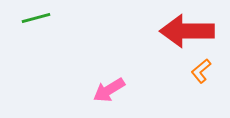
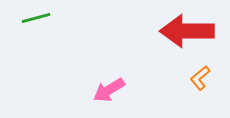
orange L-shape: moved 1 px left, 7 px down
